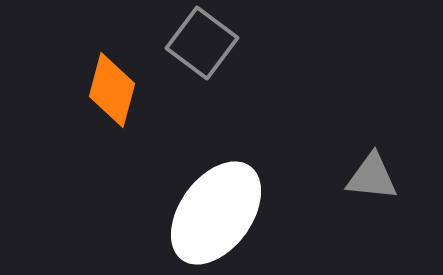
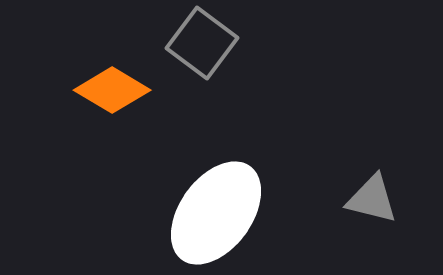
orange diamond: rotated 74 degrees counterclockwise
gray triangle: moved 22 px down; rotated 8 degrees clockwise
